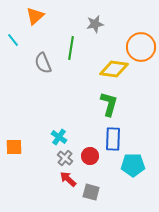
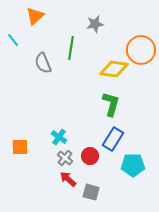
orange circle: moved 3 px down
green L-shape: moved 2 px right
blue rectangle: rotated 30 degrees clockwise
orange square: moved 6 px right
